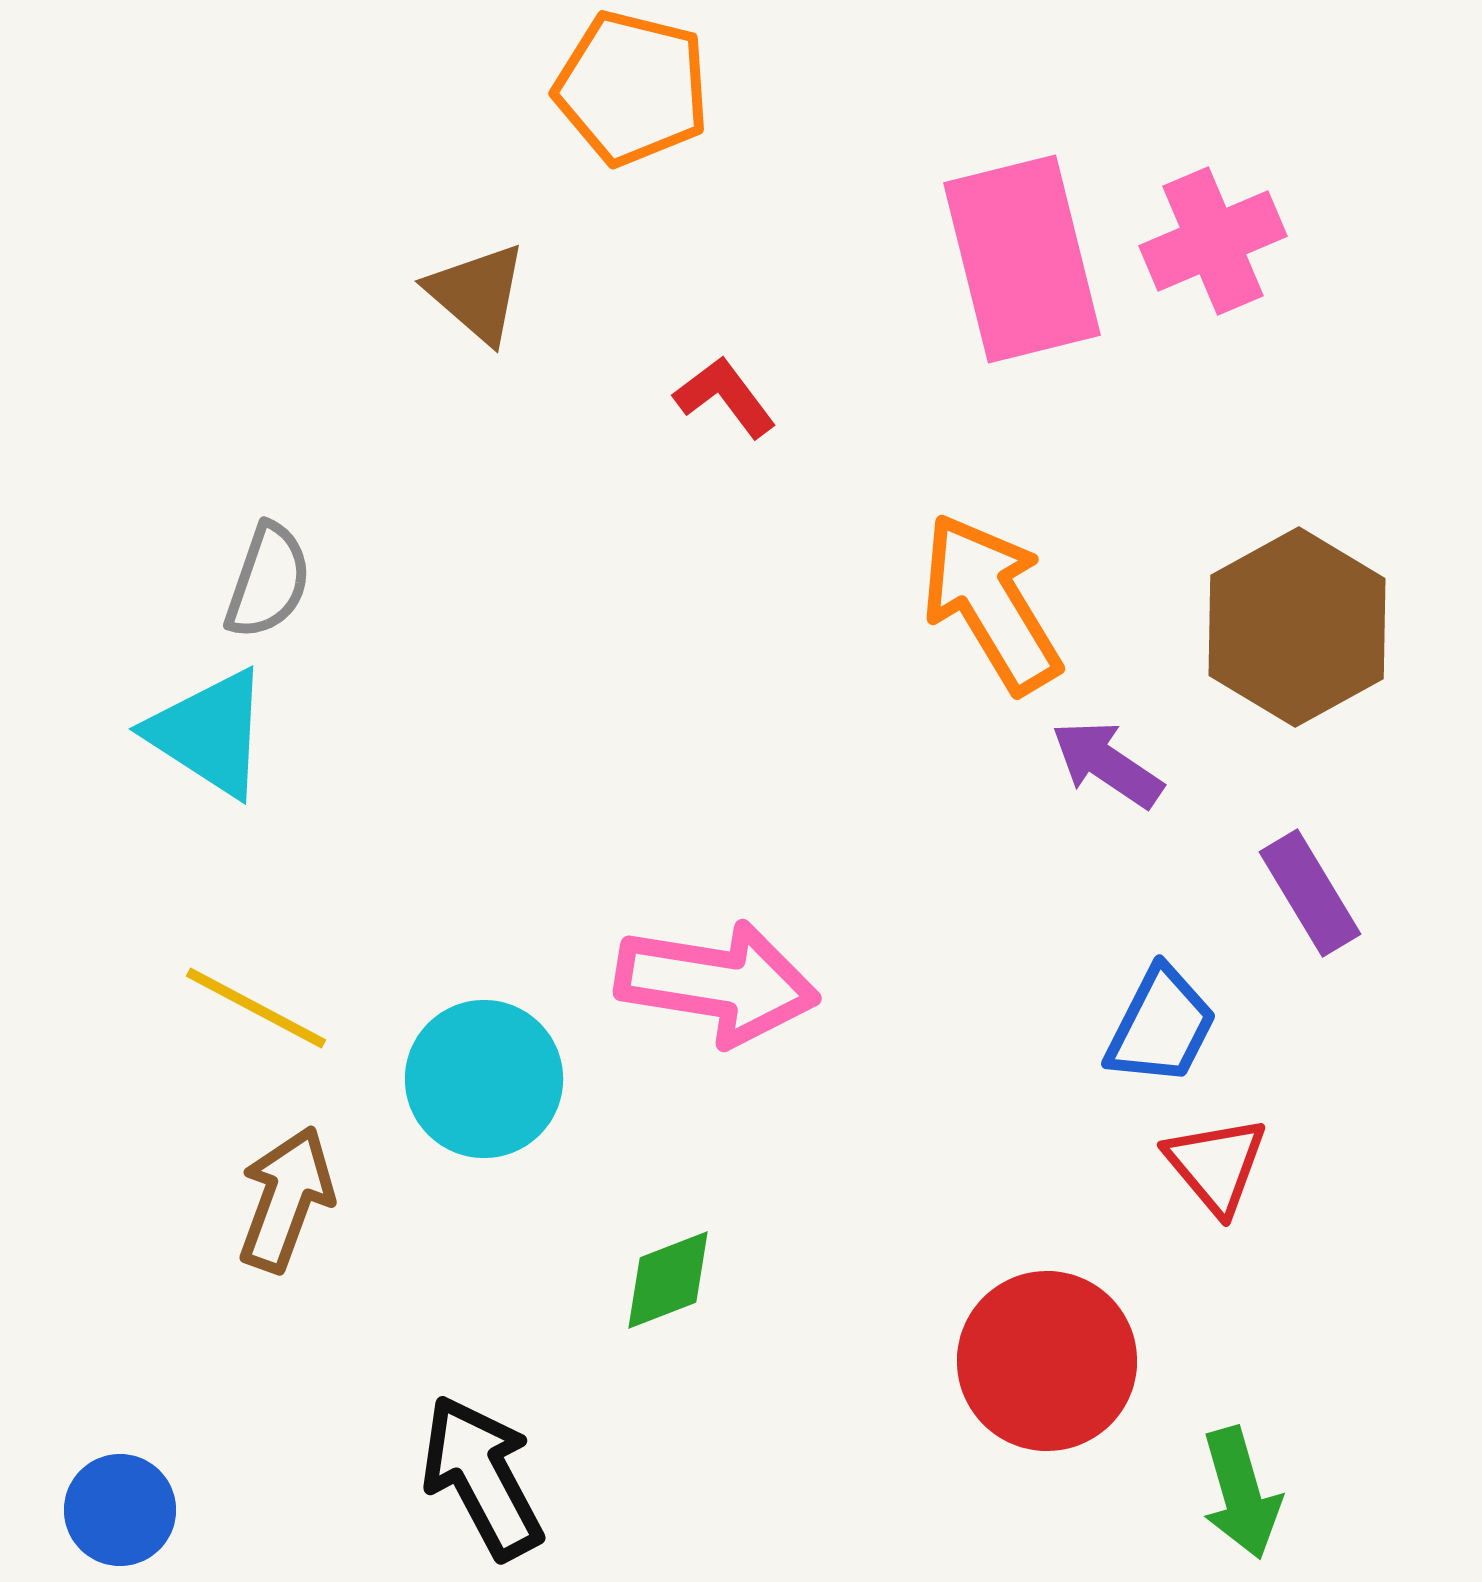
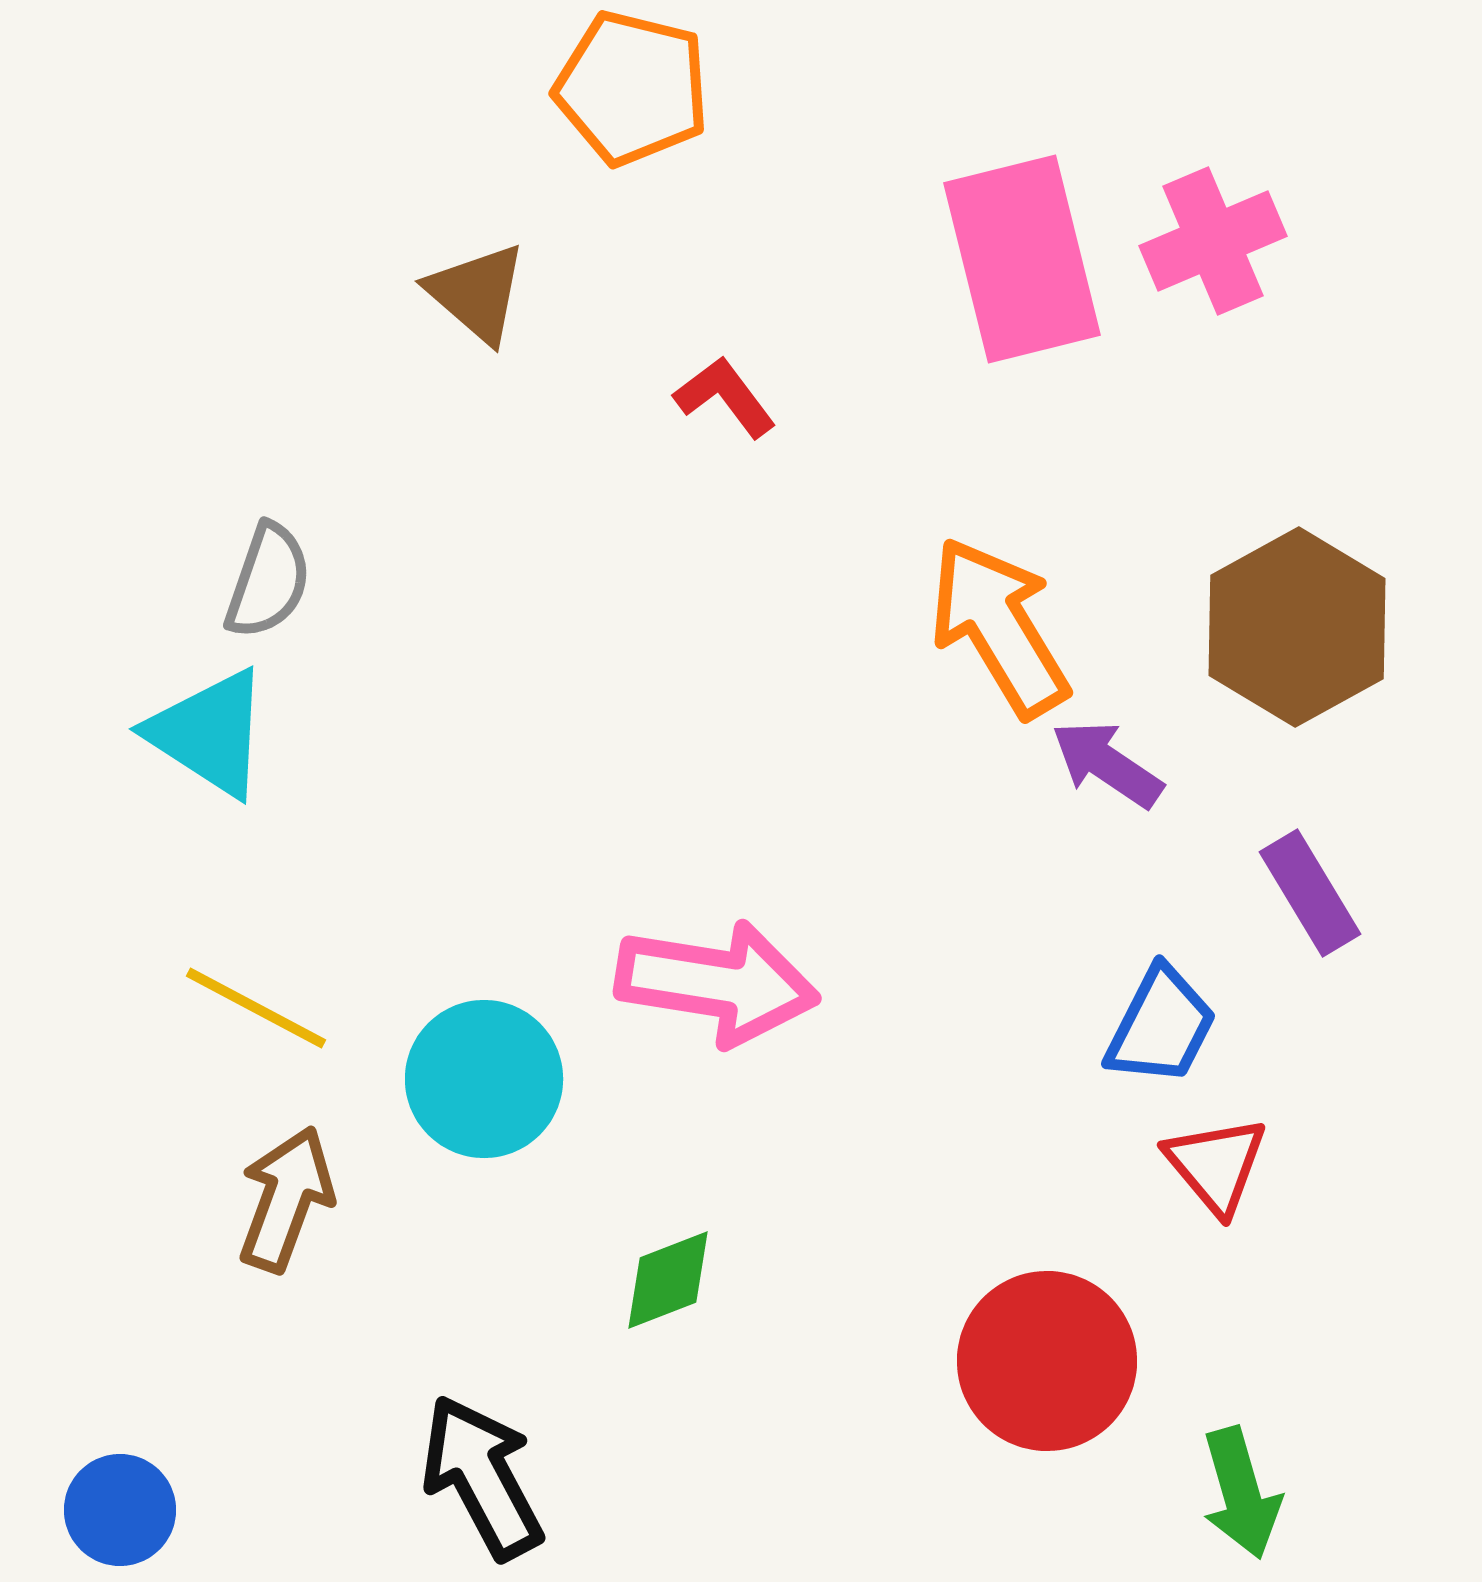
orange arrow: moved 8 px right, 24 px down
